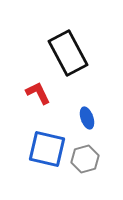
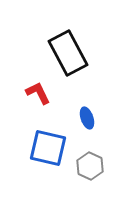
blue square: moved 1 px right, 1 px up
gray hexagon: moved 5 px right, 7 px down; rotated 20 degrees counterclockwise
